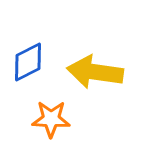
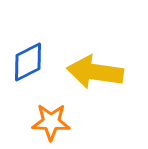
orange star: moved 3 px down
